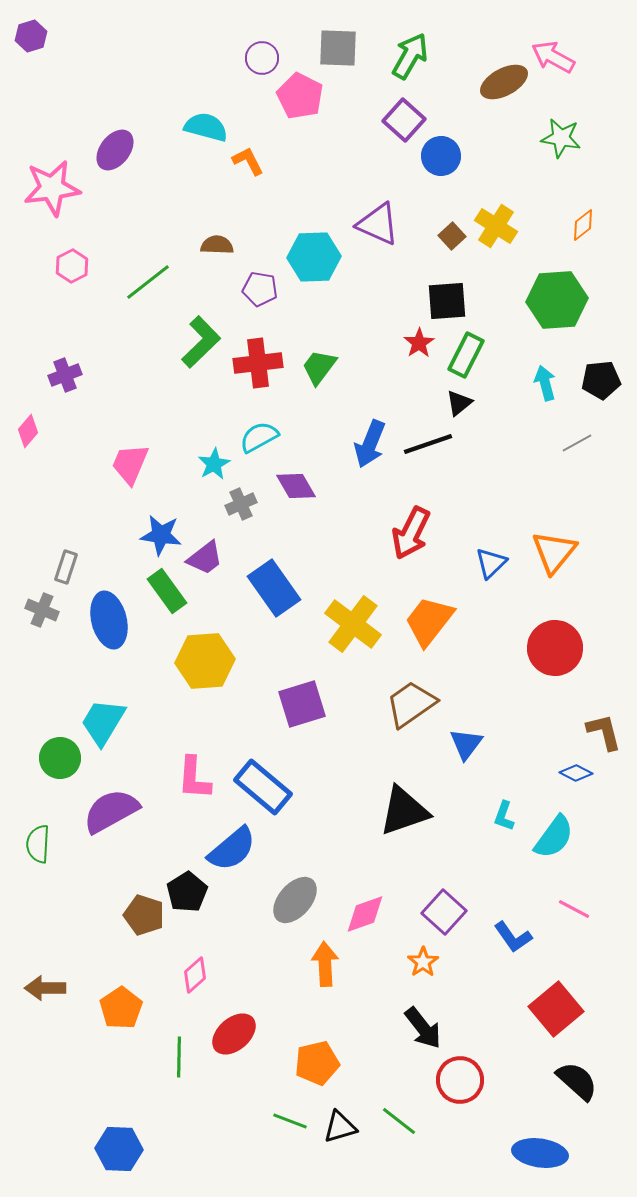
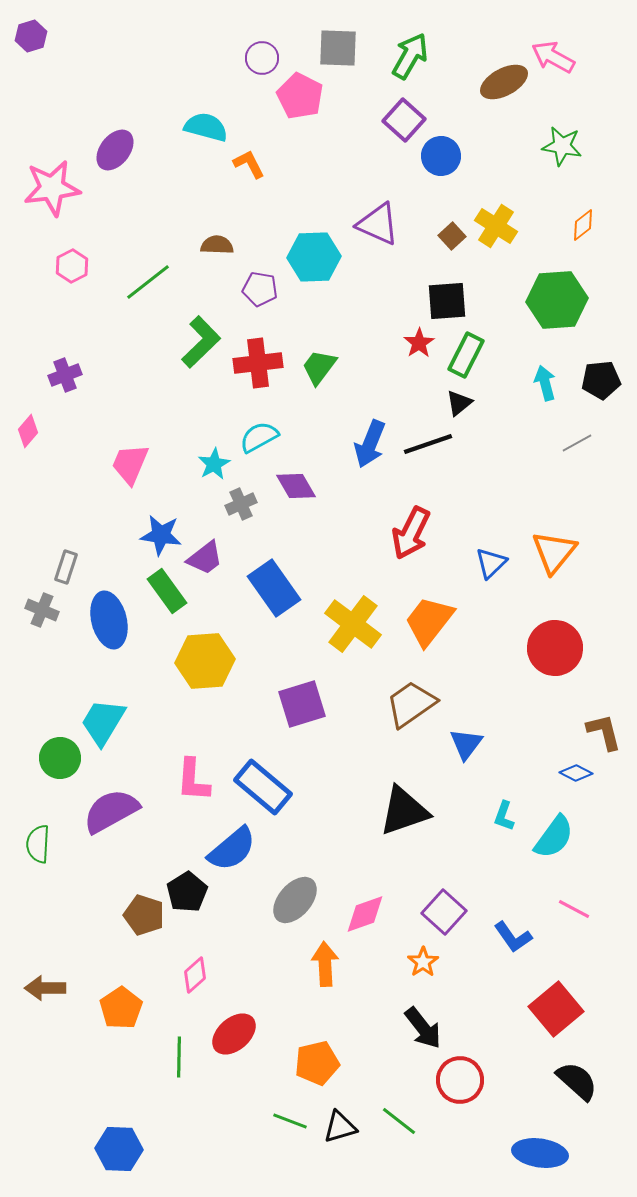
green star at (561, 138): moved 1 px right, 8 px down
orange L-shape at (248, 161): moved 1 px right, 3 px down
pink L-shape at (194, 778): moved 1 px left, 2 px down
